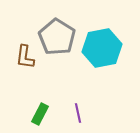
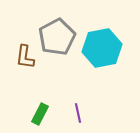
gray pentagon: rotated 12 degrees clockwise
